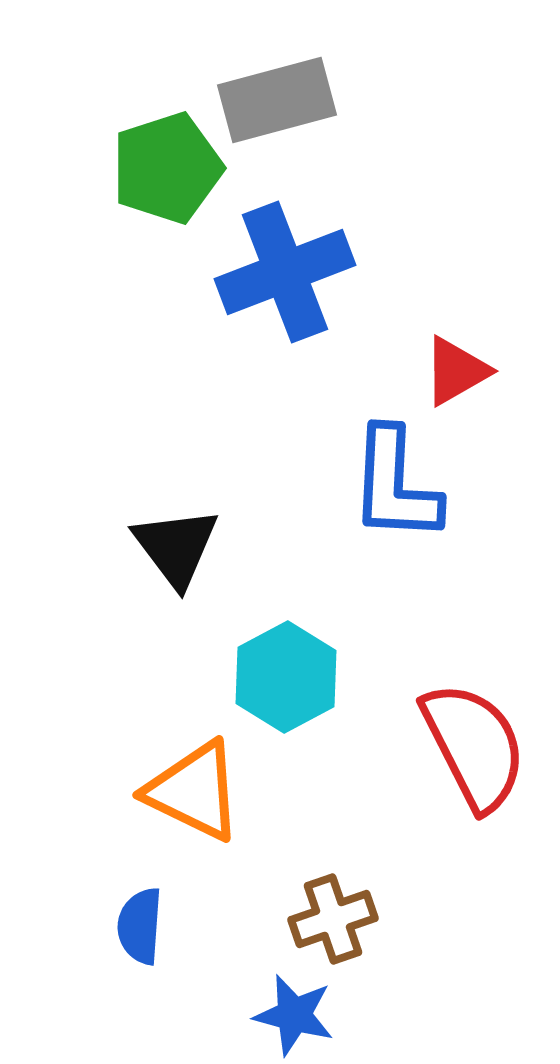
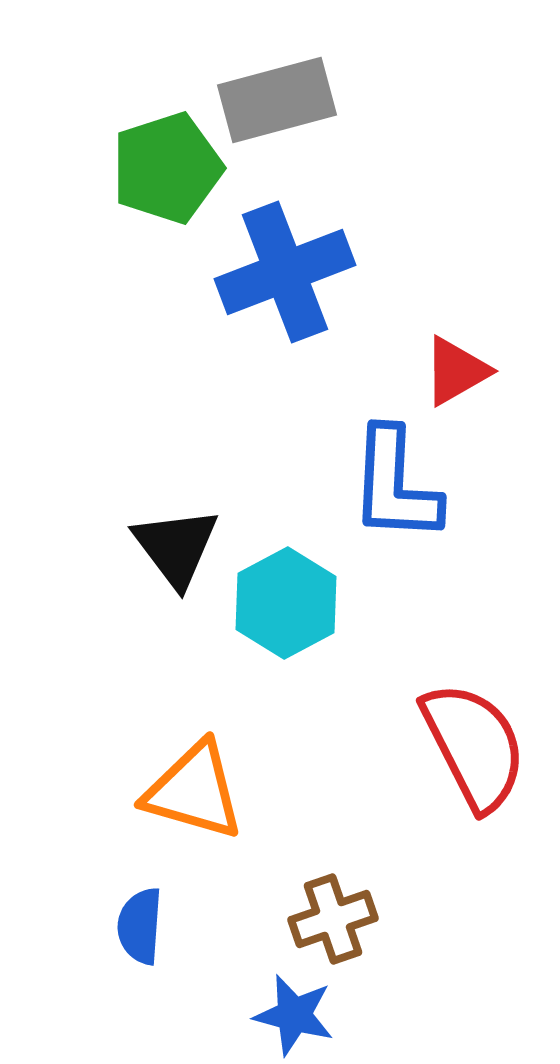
cyan hexagon: moved 74 px up
orange triangle: rotated 10 degrees counterclockwise
